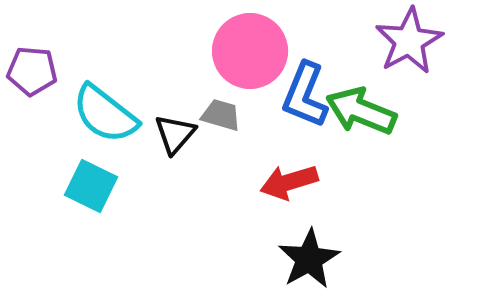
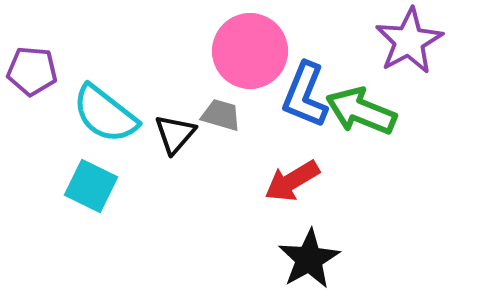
red arrow: moved 3 px right, 1 px up; rotated 14 degrees counterclockwise
